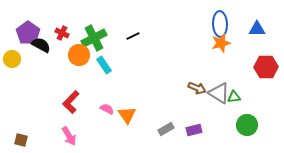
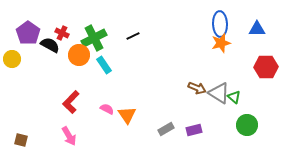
black semicircle: moved 9 px right
green triangle: rotated 48 degrees clockwise
